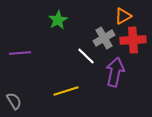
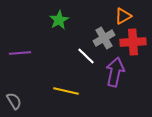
green star: moved 1 px right
red cross: moved 2 px down
yellow line: rotated 30 degrees clockwise
